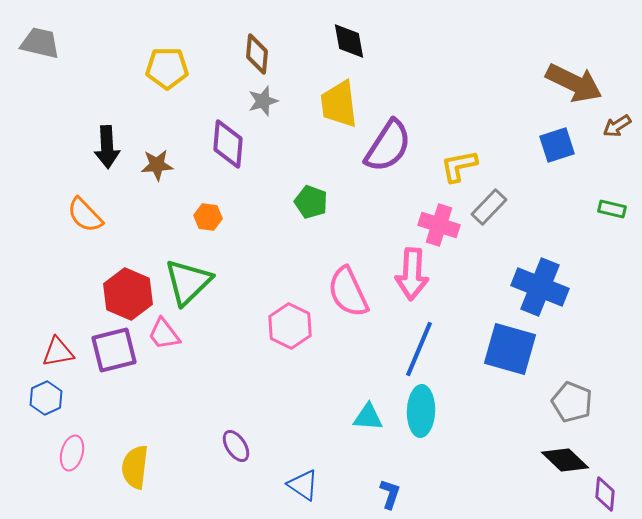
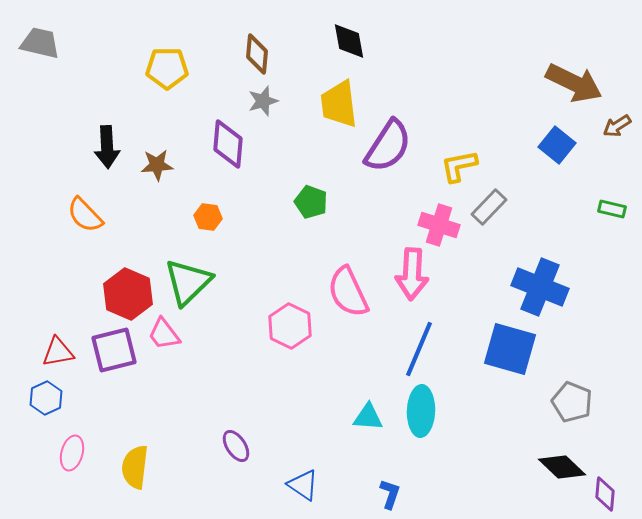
blue square at (557, 145): rotated 33 degrees counterclockwise
black diamond at (565, 460): moved 3 px left, 7 px down
